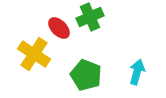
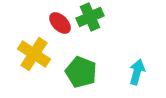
red ellipse: moved 1 px right, 5 px up
green pentagon: moved 5 px left, 3 px up
